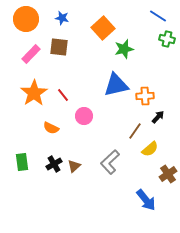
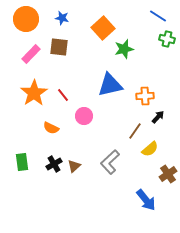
blue triangle: moved 6 px left
